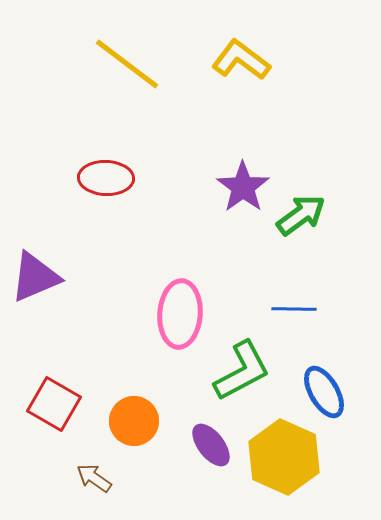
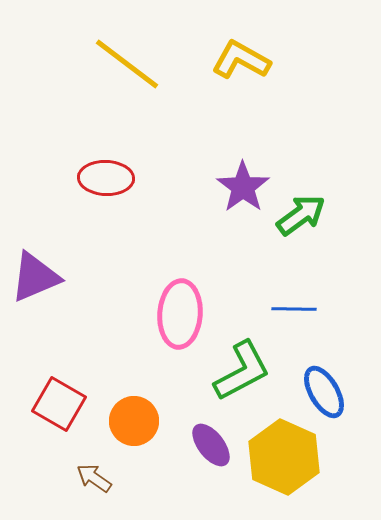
yellow L-shape: rotated 8 degrees counterclockwise
red square: moved 5 px right
